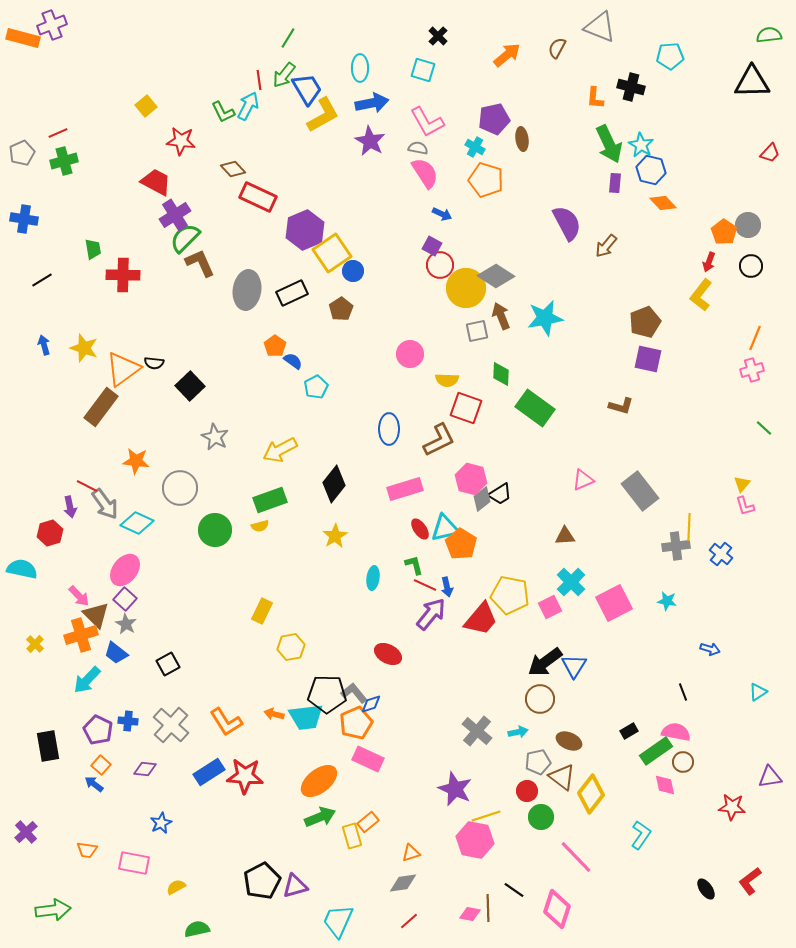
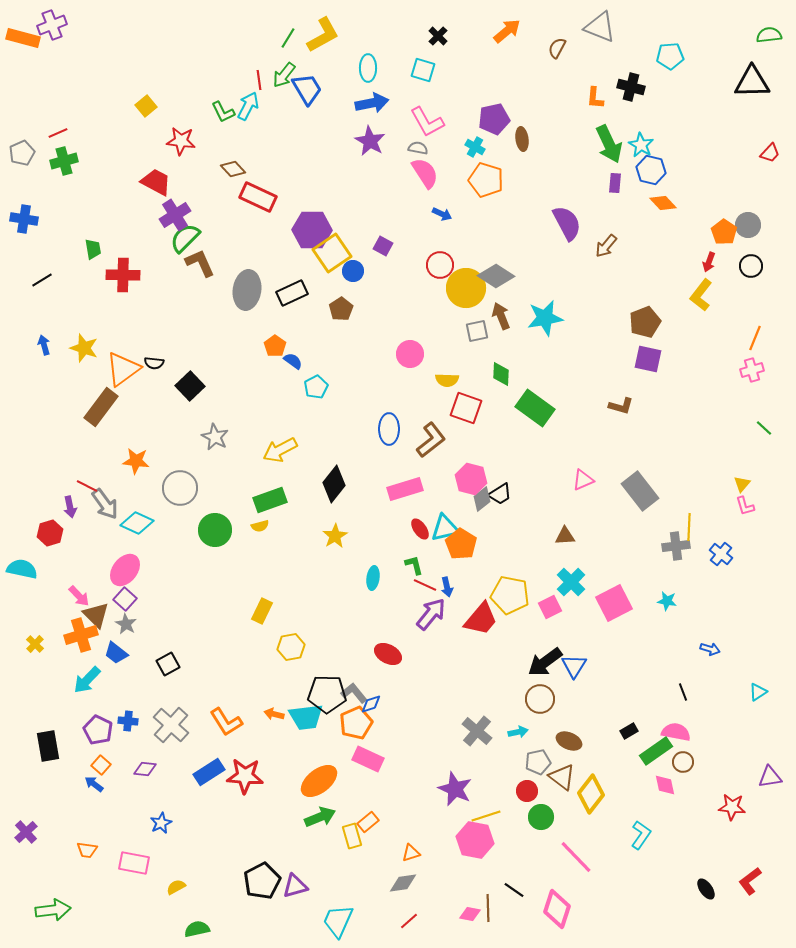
orange arrow at (507, 55): moved 24 px up
cyan ellipse at (360, 68): moved 8 px right
yellow L-shape at (323, 115): moved 80 px up
purple hexagon at (305, 230): moved 7 px right; rotated 24 degrees clockwise
purple square at (432, 246): moved 49 px left
brown L-shape at (439, 440): moved 8 px left; rotated 12 degrees counterclockwise
